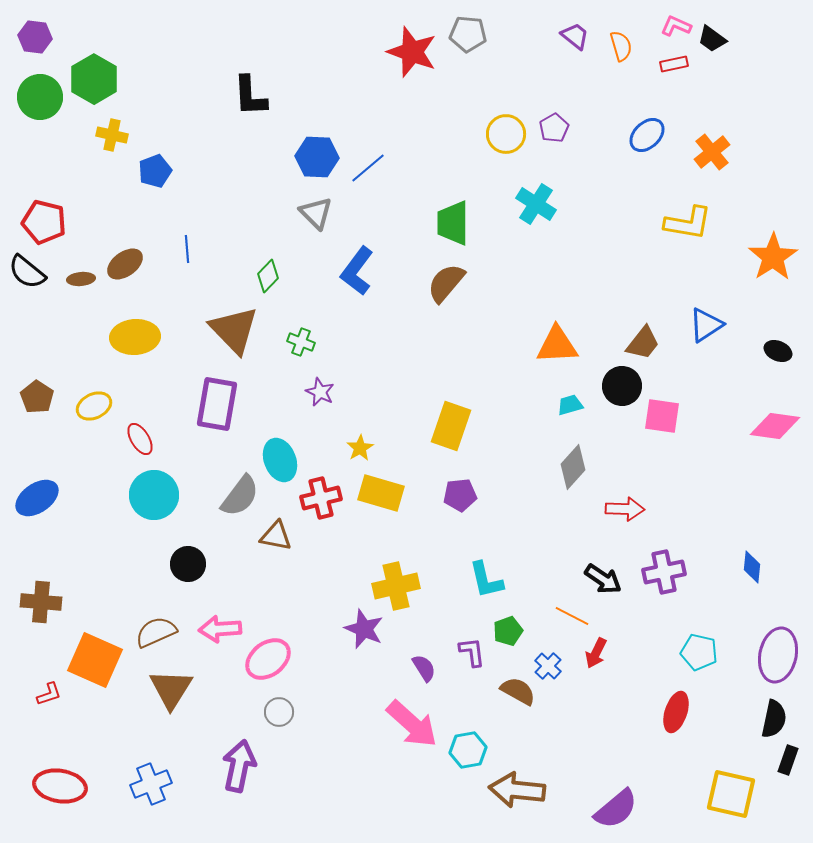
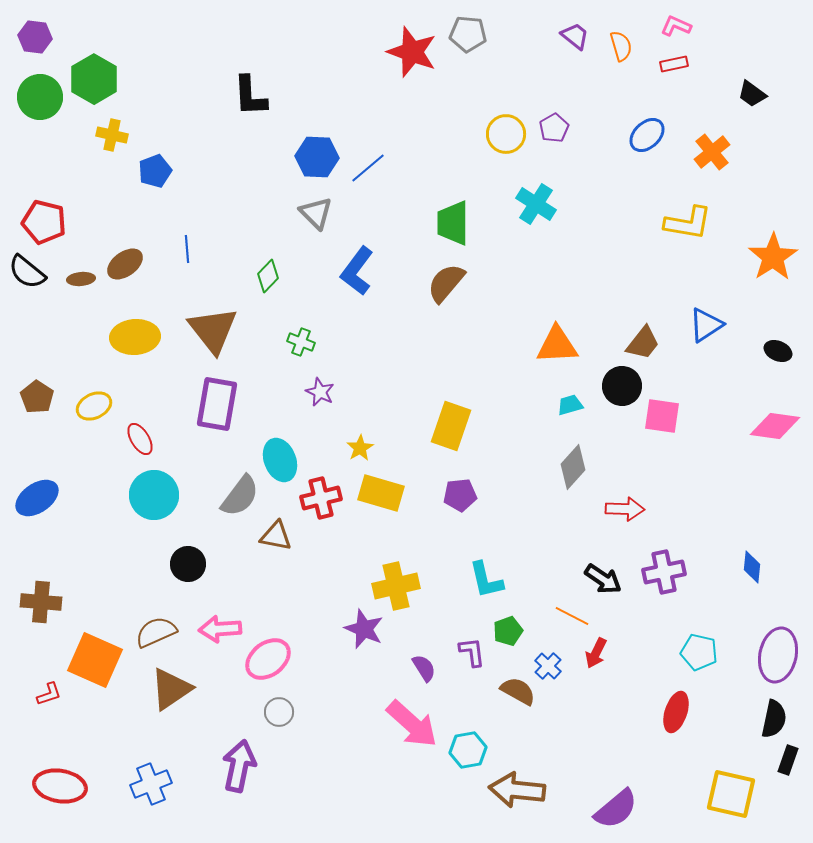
black trapezoid at (712, 39): moved 40 px right, 55 px down
brown triangle at (234, 330): moved 21 px left; rotated 6 degrees clockwise
brown triangle at (171, 689): rotated 24 degrees clockwise
